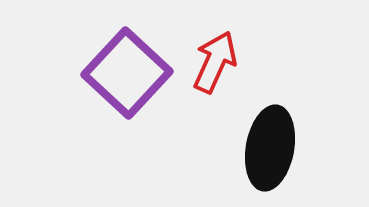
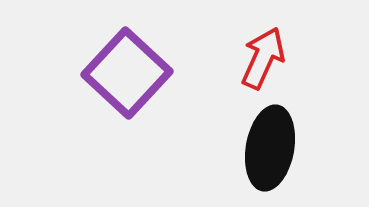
red arrow: moved 48 px right, 4 px up
